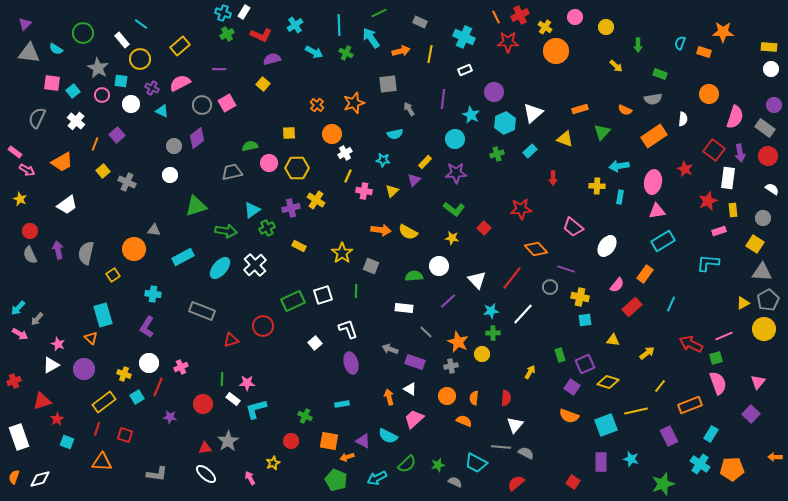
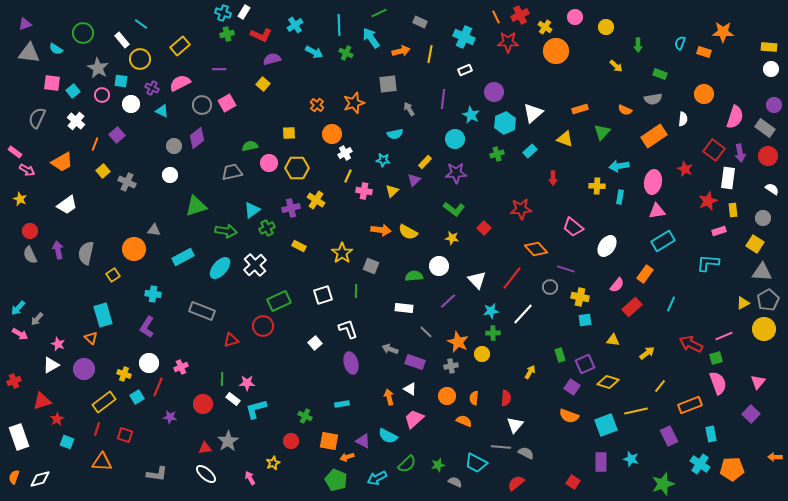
purple triangle at (25, 24): rotated 24 degrees clockwise
green cross at (227, 34): rotated 16 degrees clockwise
orange circle at (709, 94): moved 5 px left
green rectangle at (293, 301): moved 14 px left
cyan rectangle at (711, 434): rotated 42 degrees counterclockwise
